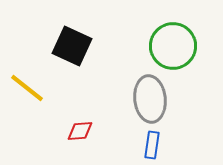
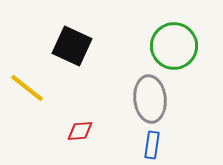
green circle: moved 1 px right
